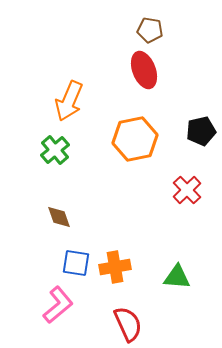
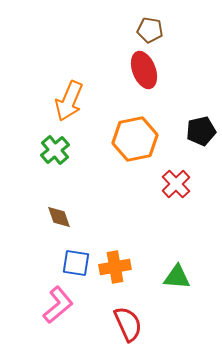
red cross: moved 11 px left, 6 px up
